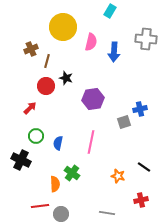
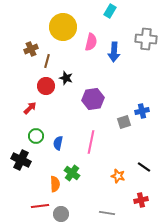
blue cross: moved 2 px right, 2 px down
